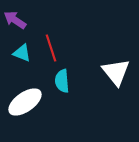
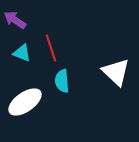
white triangle: rotated 8 degrees counterclockwise
